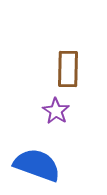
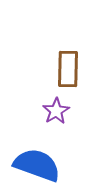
purple star: rotated 8 degrees clockwise
